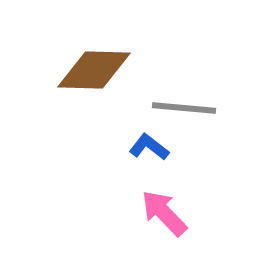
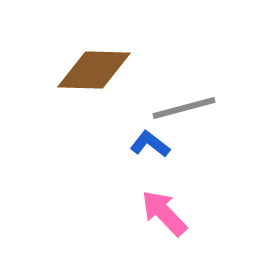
gray line: rotated 20 degrees counterclockwise
blue L-shape: moved 1 px right, 3 px up
